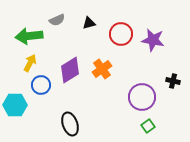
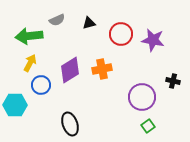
orange cross: rotated 24 degrees clockwise
